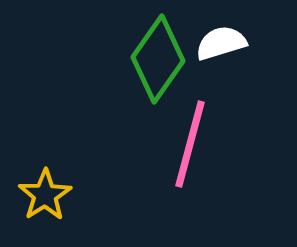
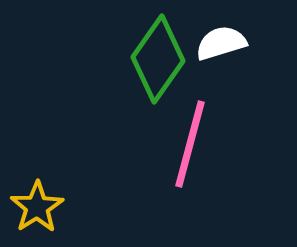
yellow star: moved 8 px left, 12 px down
